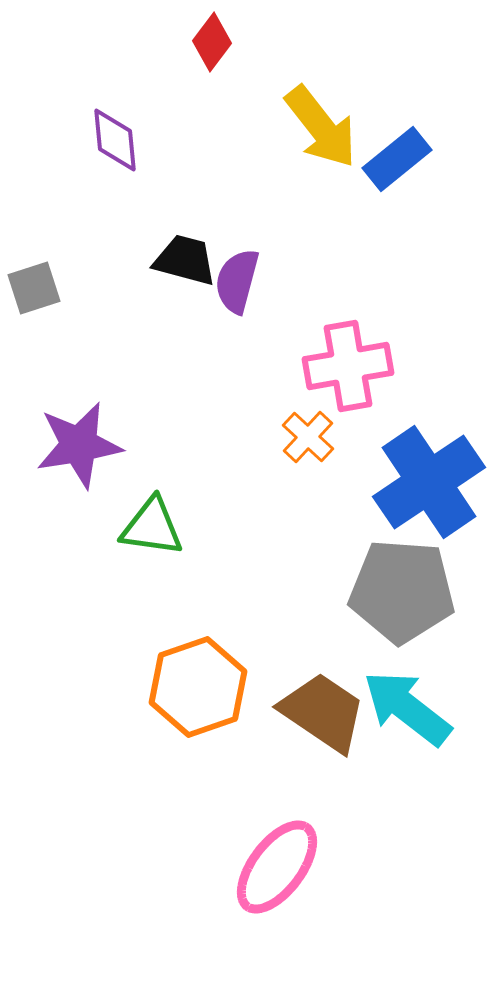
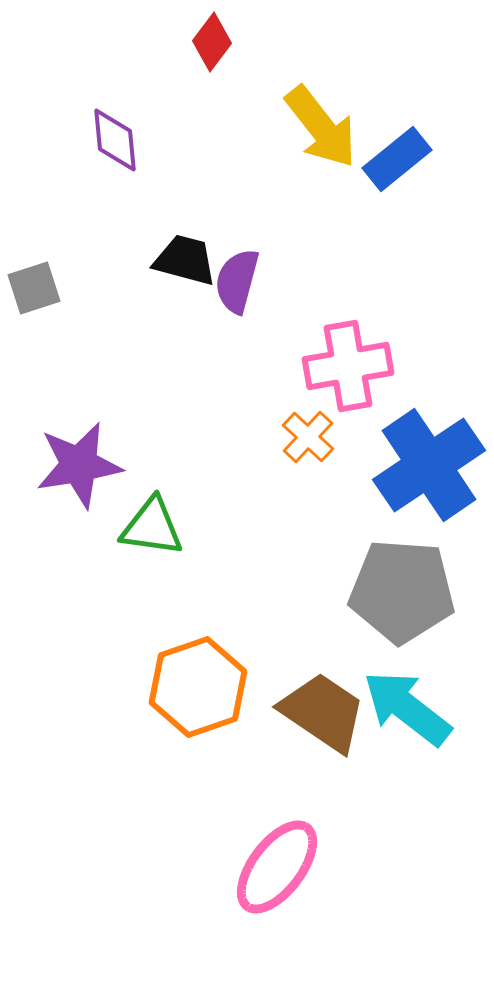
purple star: moved 20 px down
blue cross: moved 17 px up
